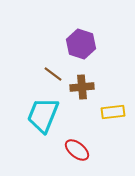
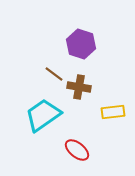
brown line: moved 1 px right
brown cross: moved 3 px left; rotated 15 degrees clockwise
cyan trapezoid: rotated 33 degrees clockwise
